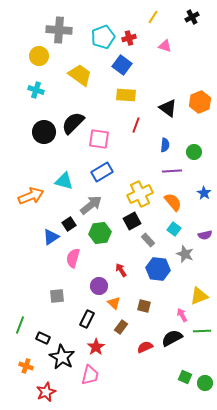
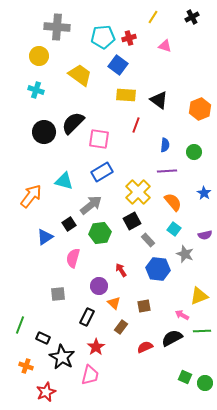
gray cross at (59, 30): moved 2 px left, 3 px up
cyan pentagon at (103, 37): rotated 15 degrees clockwise
blue square at (122, 65): moved 4 px left
orange hexagon at (200, 102): moved 7 px down
black triangle at (168, 108): moved 9 px left, 8 px up
purple line at (172, 171): moved 5 px left
yellow cross at (140, 194): moved 2 px left, 2 px up; rotated 20 degrees counterclockwise
orange arrow at (31, 196): rotated 30 degrees counterclockwise
blue triangle at (51, 237): moved 6 px left
gray square at (57, 296): moved 1 px right, 2 px up
brown square at (144, 306): rotated 24 degrees counterclockwise
pink arrow at (182, 315): rotated 32 degrees counterclockwise
black rectangle at (87, 319): moved 2 px up
